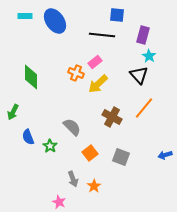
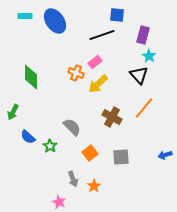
black line: rotated 25 degrees counterclockwise
blue semicircle: rotated 28 degrees counterclockwise
gray square: rotated 24 degrees counterclockwise
